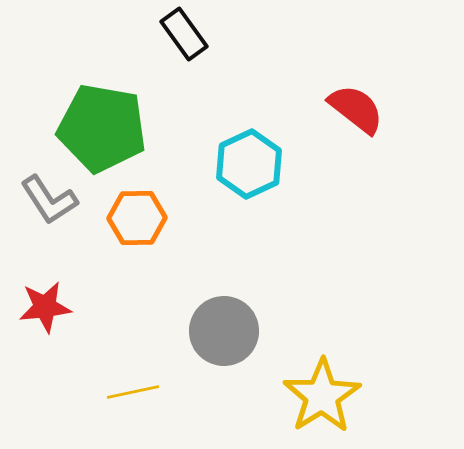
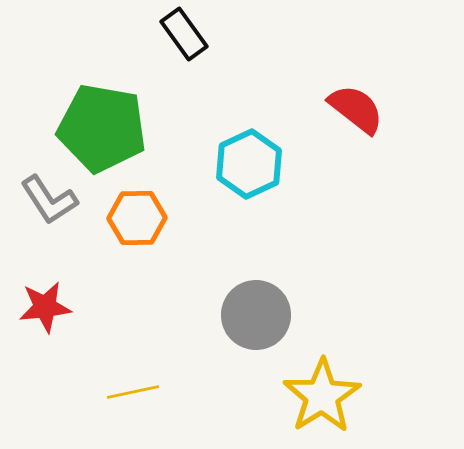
gray circle: moved 32 px right, 16 px up
